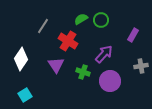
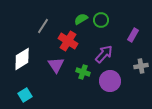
white diamond: moved 1 px right; rotated 25 degrees clockwise
